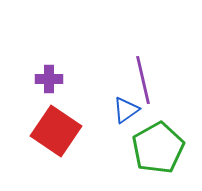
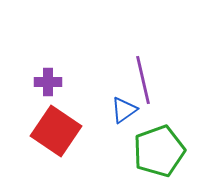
purple cross: moved 1 px left, 3 px down
blue triangle: moved 2 px left
green pentagon: moved 1 px right, 3 px down; rotated 9 degrees clockwise
